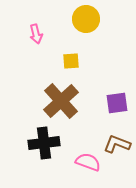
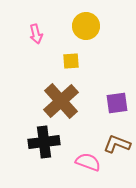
yellow circle: moved 7 px down
black cross: moved 1 px up
